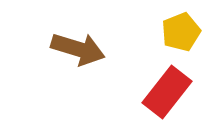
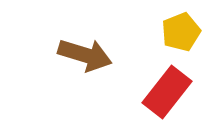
brown arrow: moved 7 px right, 6 px down
